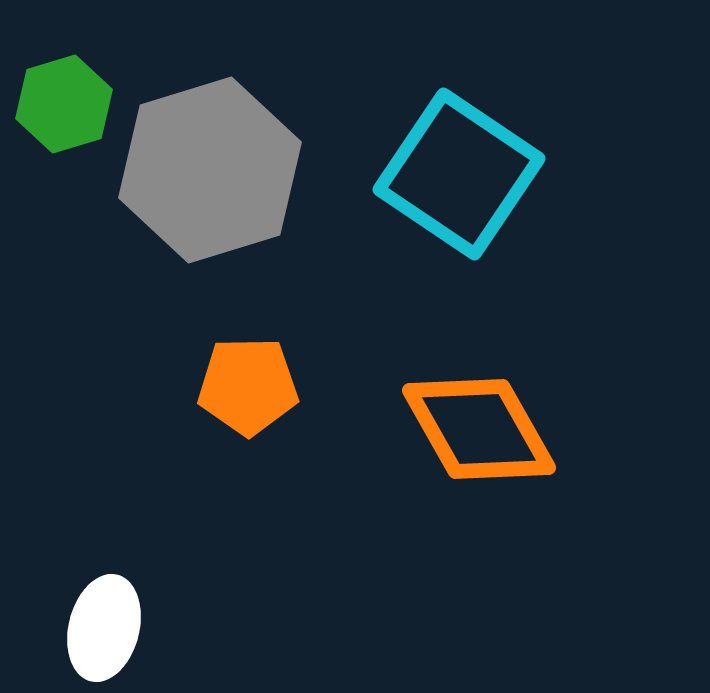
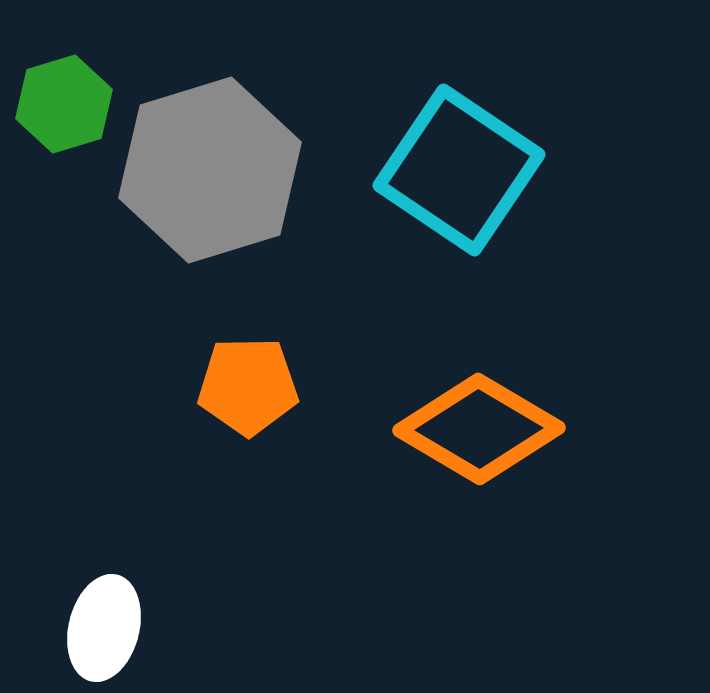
cyan square: moved 4 px up
orange diamond: rotated 30 degrees counterclockwise
